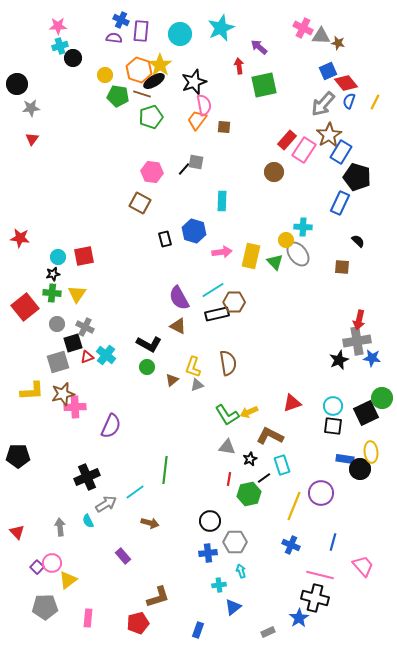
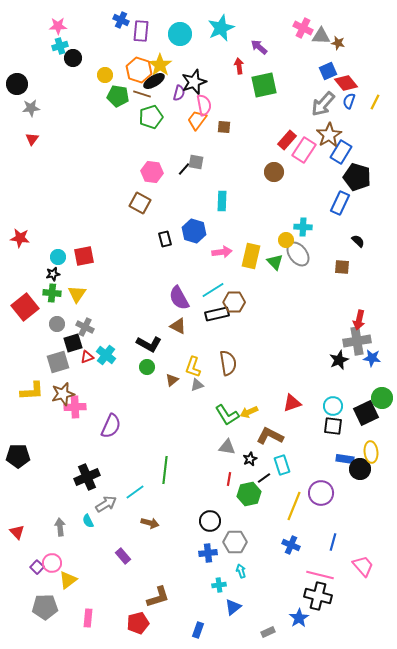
purple semicircle at (114, 38): moved 65 px right, 55 px down; rotated 98 degrees clockwise
black cross at (315, 598): moved 3 px right, 2 px up
